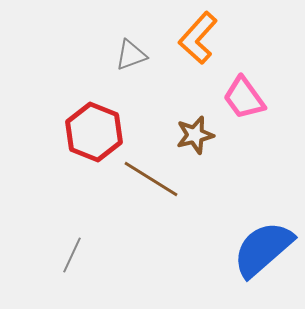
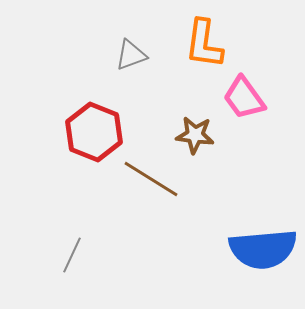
orange L-shape: moved 6 px right, 6 px down; rotated 34 degrees counterclockwise
brown star: rotated 21 degrees clockwise
blue semicircle: rotated 144 degrees counterclockwise
